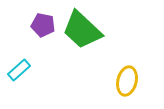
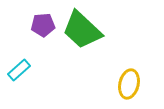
purple pentagon: rotated 15 degrees counterclockwise
yellow ellipse: moved 2 px right, 3 px down
